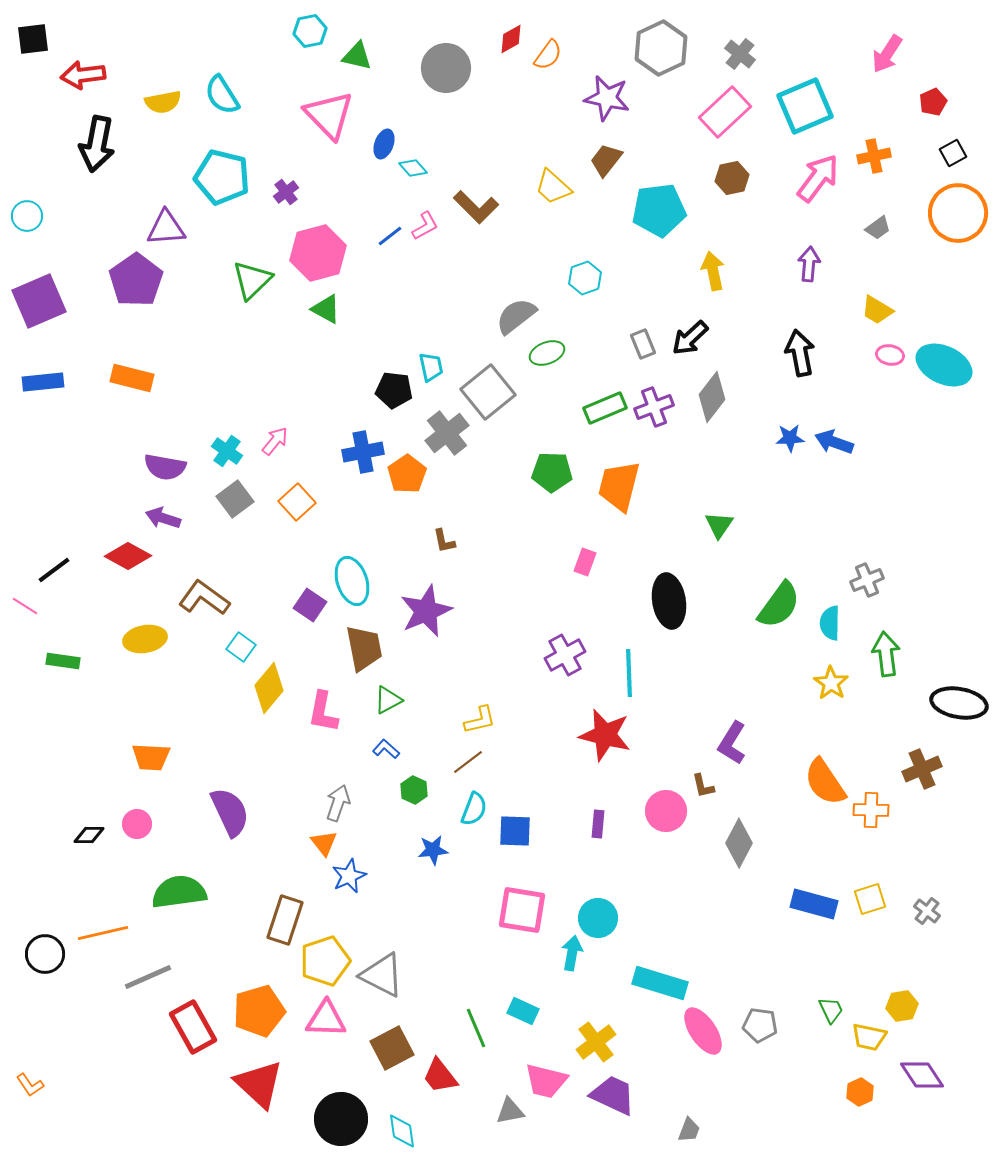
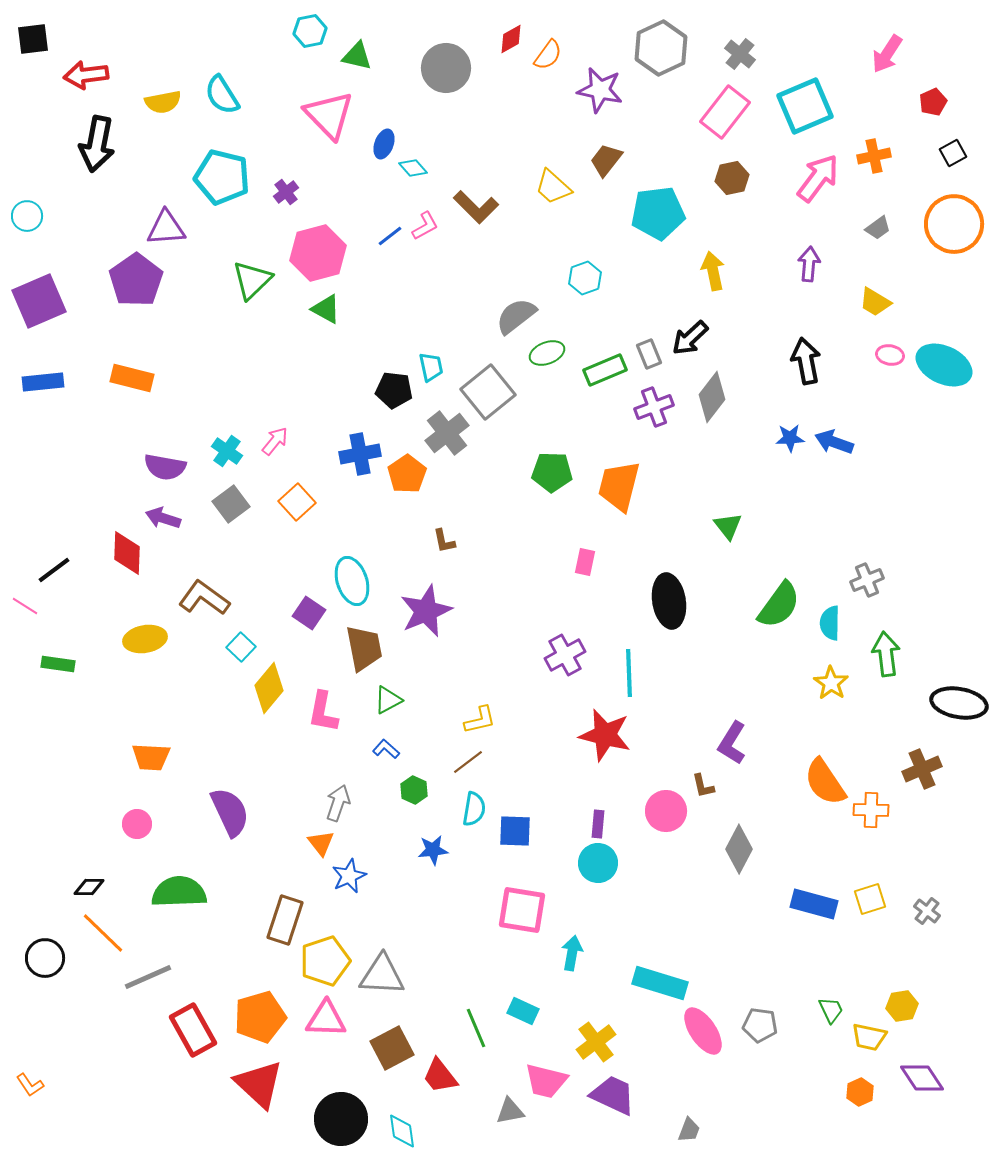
red arrow at (83, 75): moved 3 px right
purple star at (607, 98): moved 7 px left, 8 px up
pink rectangle at (725, 112): rotated 9 degrees counterclockwise
cyan pentagon at (659, 210): moved 1 px left, 3 px down
orange circle at (958, 213): moved 4 px left, 11 px down
yellow trapezoid at (877, 310): moved 2 px left, 8 px up
gray rectangle at (643, 344): moved 6 px right, 10 px down
black arrow at (800, 353): moved 6 px right, 8 px down
green rectangle at (605, 408): moved 38 px up
blue cross at (363, 452): moved 3 px left, 2 px down
gray square at (235, 499): moved 4 px left, 5 px down
green triangle at (719, 525): moved 9 px right, 1 px down; rotated 12 degrees counterclockwise
red diamond at (128, 556): moved 1 px left, 3 px up; rotated 63 degrees clockwise
pink rectangle at (585, 562): rotated 8 degrees counterclockwise
purple square at (310, 605): moved 1 px left, 8 px down
cyan square at (241, 647): rotated 8 degrees clockwise
green rectangle at (63, 661): moved 5 px left, 3 px down
cyan semicircle at (474, 809): rotated 12 degrees counterclockwise
black diamond at (89, 835): moved 52 px down
orange triangle at (324, 843): moved 3 px left
gray diamond at (739, 843): moved 6 px down
green semicircle at (179, 892): rotated 6 degrees clockwise
cyan circle at (598, 918): moved 55 px up
orange line at (103, 933): rotated 57 degrees clockwise
black circle at (45, 954): moved 4 px down
gray triangle at (382, 975): rotated 24 degrees counterclockwise
orange pentagon at (259, 1011): moved 1 px right, 6 px down
red rectangle at (193, 1027): moved 3 px down
purple diamond at (922, 1075): moved 3 px down
